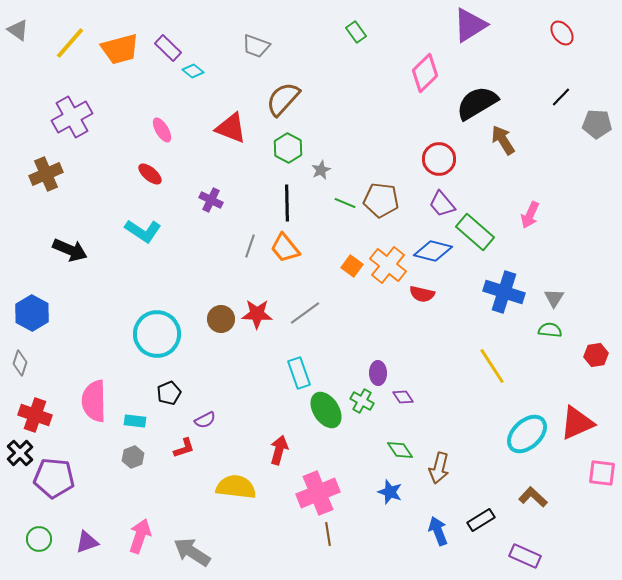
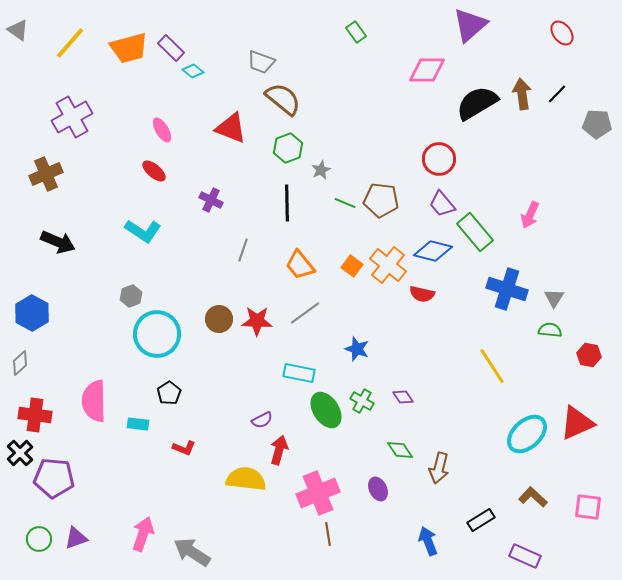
purple triangle at (470, 25): rotated 9 degrees counterclockwise
gray trapezoid at (256, 46): moved 5 px right, 16 px down
purple rectangle at (168, 48): moved 3 px right
orange trapezoid at (120, 49): moved 9 px right, 1 px up
pink diamond at (425, 73): moved 2 px right, 3 px up; rotated 45 degrees clockwise
black line at (561, 97): moved 4 px left, 3 px up
brown semicircle at (283, 99): rotated 87 degrees clockwise
brown arrow at (503, 140): moved 19 px right, 46 px up; rotated 24 degrees clockwise
green hexagon at (288, 148): rotated 12 degrees clockwise
red ellipse at (150, 174): moved 4 px right, 3 px up
green rectangle at (475, 232): rotated 9 degrees clockwise
gray line at (250, 246): moved 7 px left, 4 px down
orange trapezoid at (285, 248): moved 15 px right, 17 px down
black arrow at (70, 250): moved 12 px left, 8 px up
blue cross at (504, 292): moved 3 px right, 3 px up
red star at (257, 314): moved 7 px down
brown circle at (221, 319): moved 2 px left
red hexagon at (596, 355): moved 7 px left; rotated 20 degrees clockwise
gray diamond at (20, 363): rotated 30 degrees clockwise
cyan rectangle at (299, 373): rotated 60 degrees counterclockwise
purple ellipse at (378, 373): moved 116 px down; rotated 25 degrees counterclockwise
black pentagon at (169, 393): rotated 10 degrees counterclockwise
red cross at (35, 415): rotated 12 degrees counterclockwise
purple semicircle at (205, 420): moved 57 px right
cyan rectangle at (135, 421): moved 3 px right, 3 px down
red L-shape at (184, 448): rotated 40 degrees clockwise
gray hexagon at (133, 457): moved 2 px left, 161 px up
pink square at (602, 473): moved 14 px left, 34 px down
yellow semicircle at (236, 487): moved 10 px right, 8 px up
blue star at (390, 492): moved 33 px left, 143 px up
blue arrow at (438, 531): moved 10 px left, 10 px down
pink arrow at (140, 536): moved 3 px right, 2 px up
purple triangle at (87, 542): moved 11 px left, 4 px up
